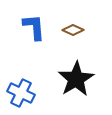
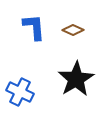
blue cross: moved 1 px left, 1 px up
